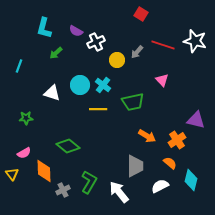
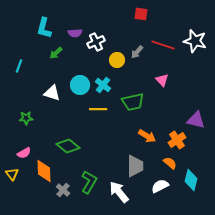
red square: rotated 24 degrees counterclockwise
purple semicircle: moved 1 px left, 2 px down; rotated 32 degrees counterclockwise
gray cross: rotated 24 degrees counterclockwise
